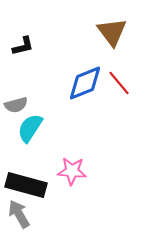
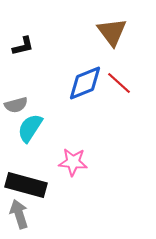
red line: rotated 8 degrees counterclockwise
pink star: moved 1 px right, 9 px up
gray arrow: rotated 12 degrees clockwise
